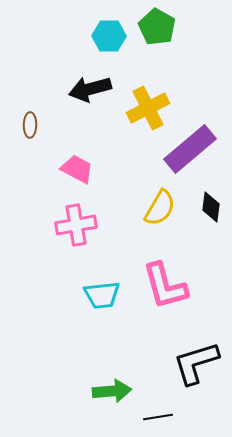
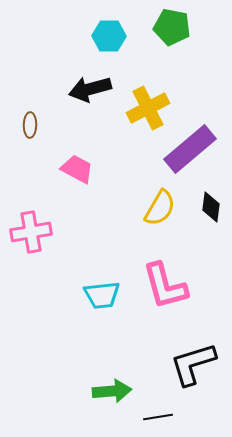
green pentagon: moved 15 px right; rotated 18 degrees counterclockwise
pink cross: moved 45 px left, 7 px down
black L-shape: moved 3 px left, 1 px down
